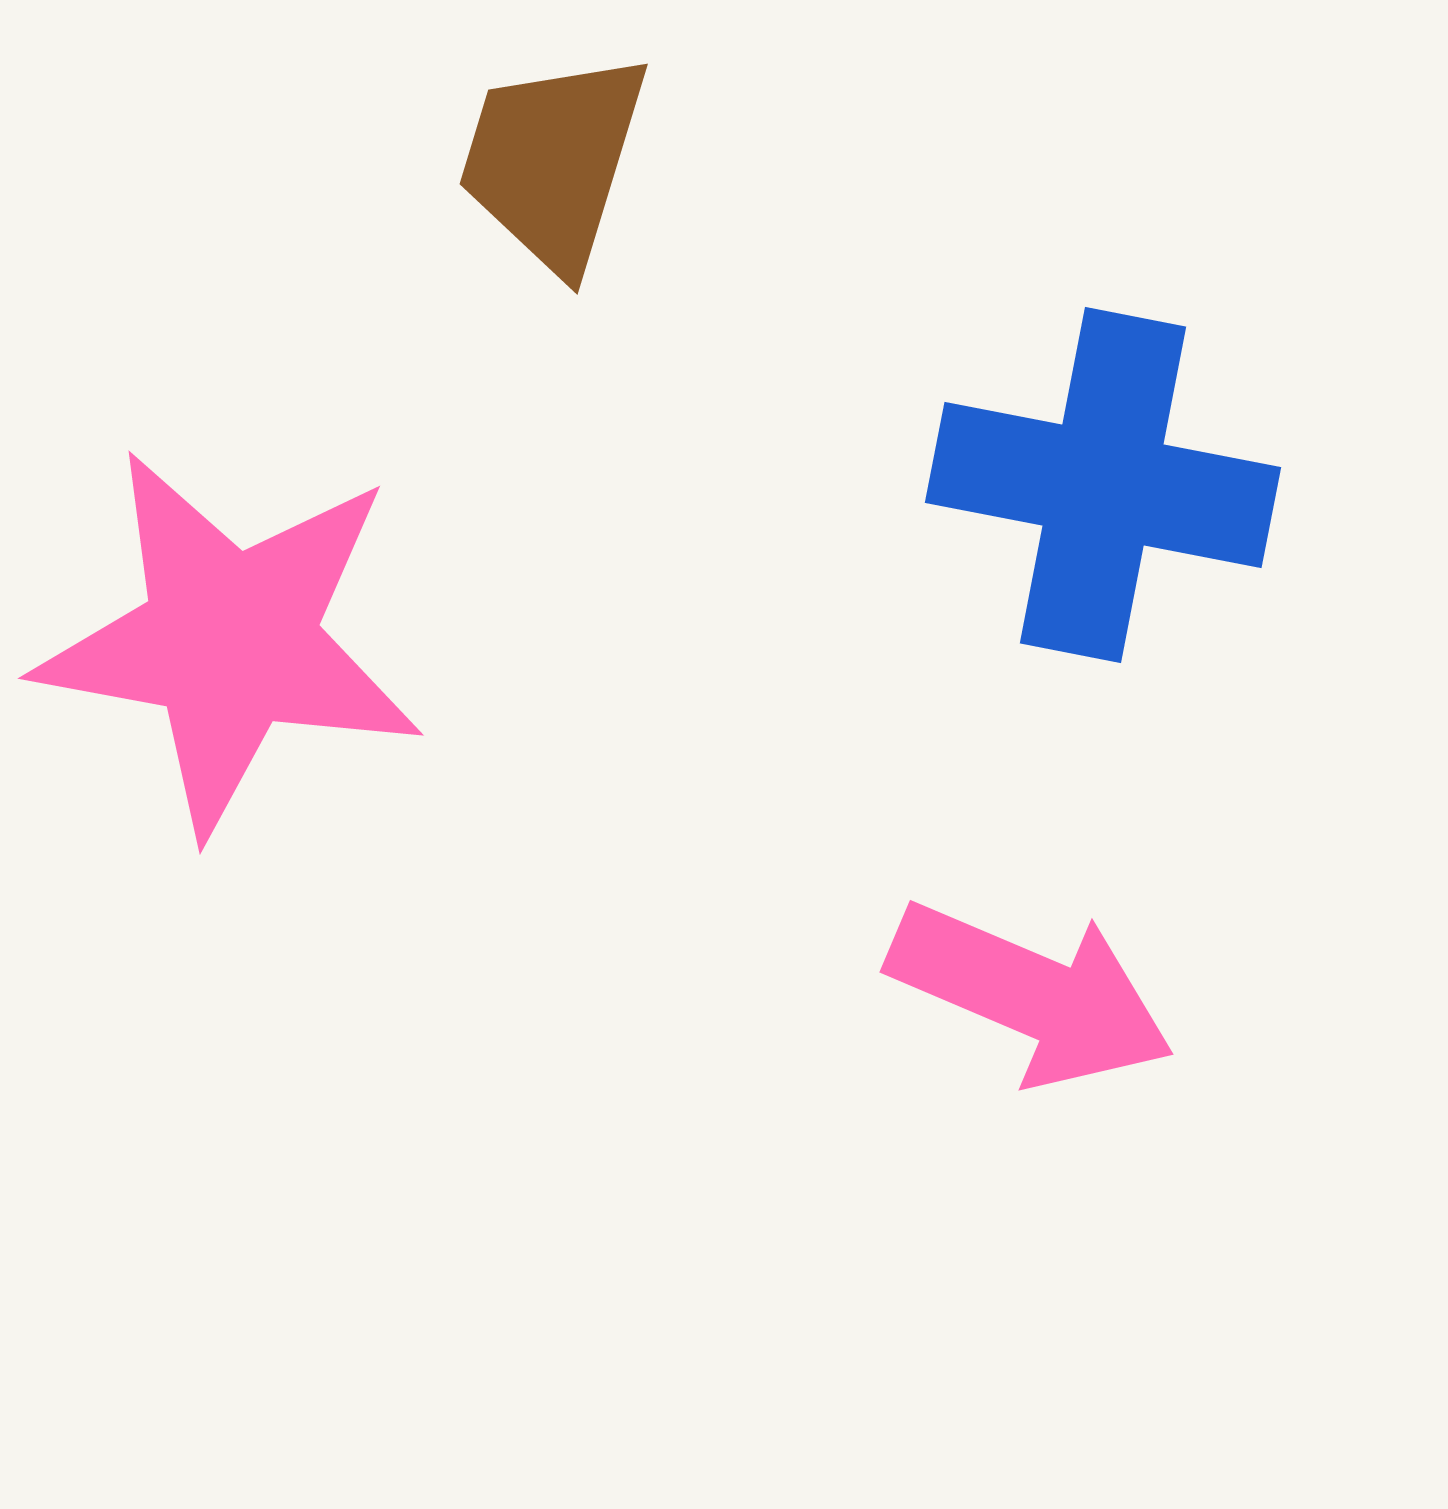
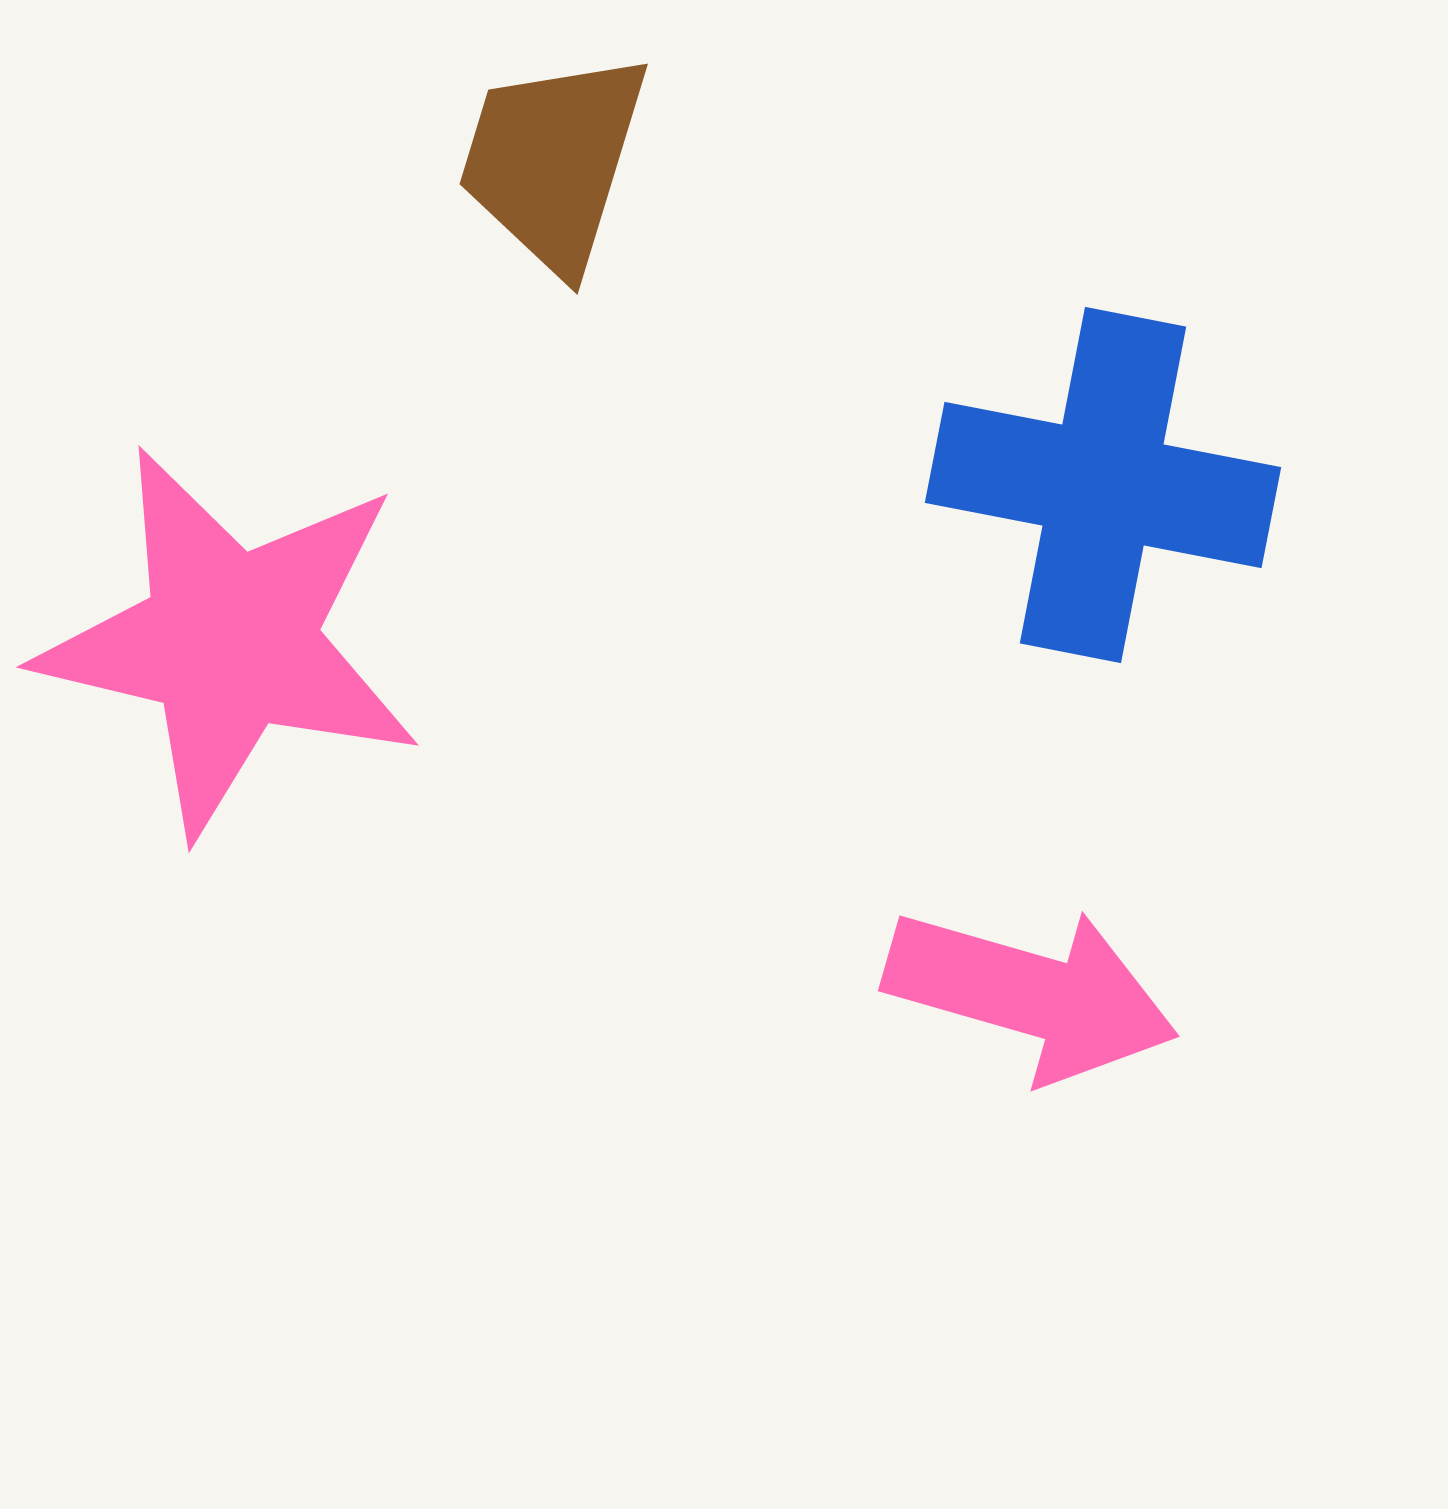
pink star: rotated 3 degrees clockwise
pink arrow: rotated 7 degrees counterclockwise
